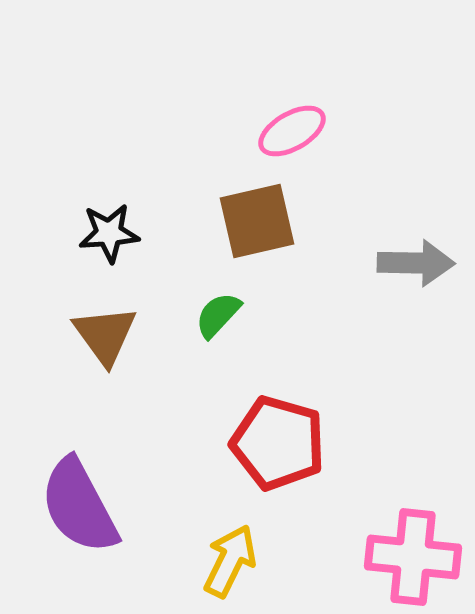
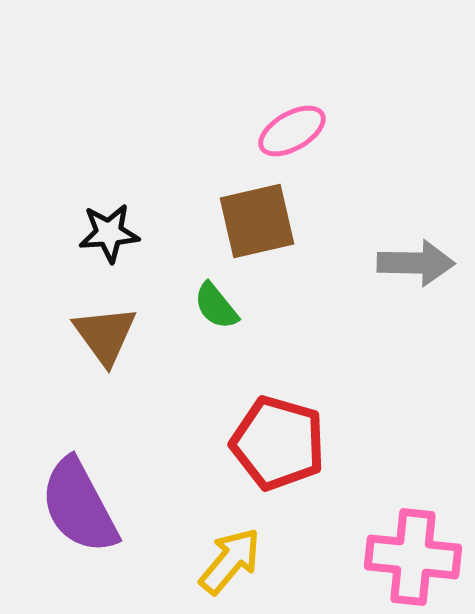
green semicircle: moved 2 px left, 9 px up; rotated 82 degrees counterclockwise
yellow arrow: rotated 14 degrees clockwise
